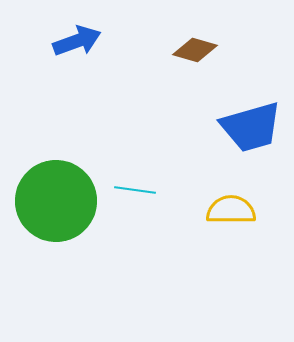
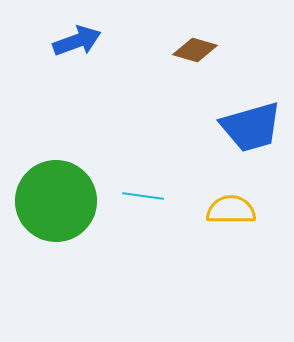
cyan line: moved 8 px right, 6 px down
